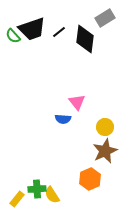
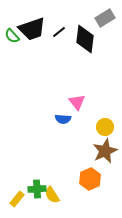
green semicircle: moved 1 px left
